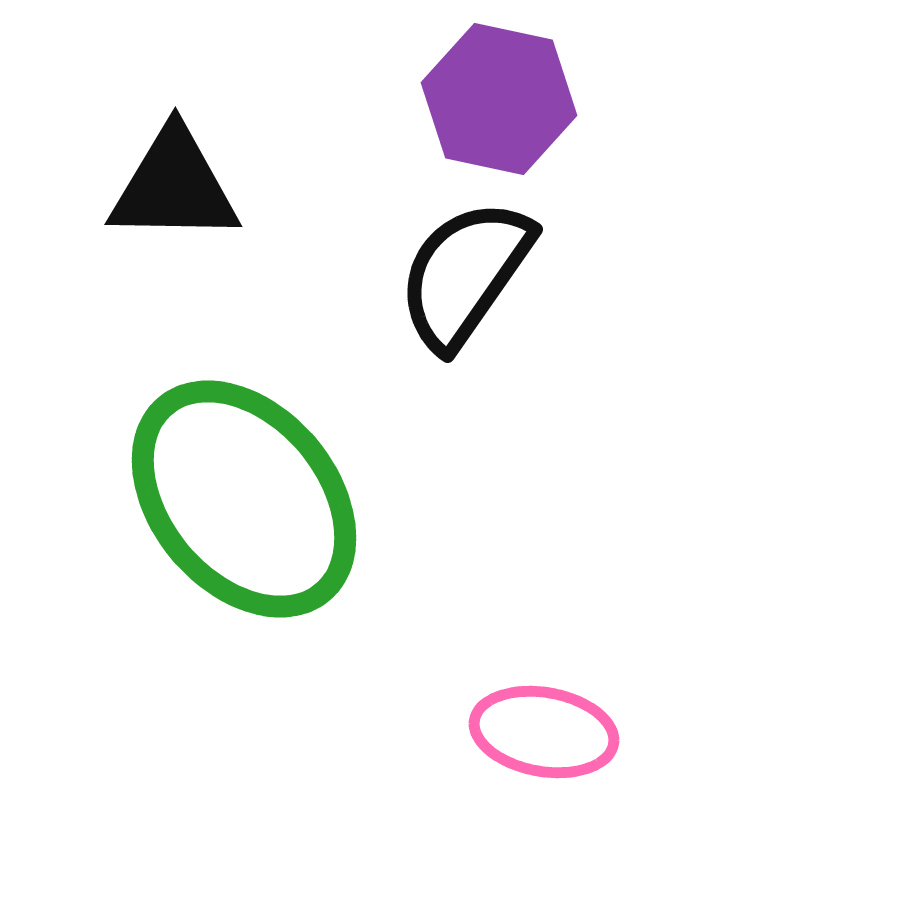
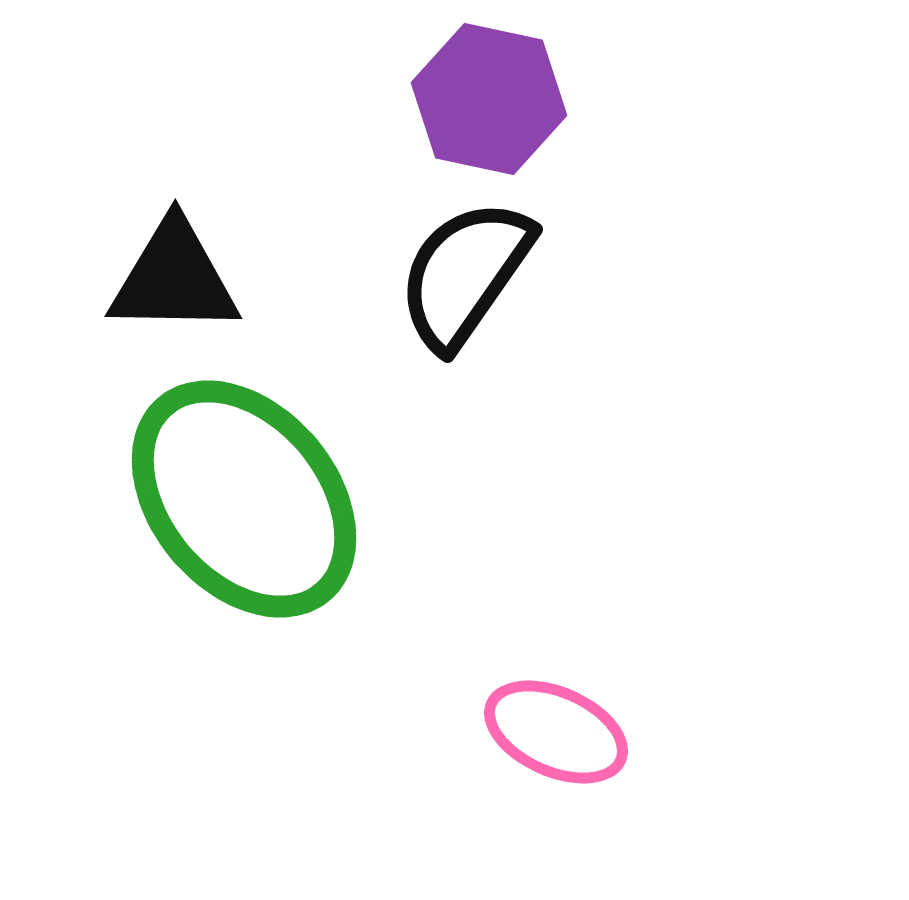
purple hexagon: moved 10 px left
black triangle: moved 92 px down
pink ellipse: moved 12 px right; rotated 14 degrees clockwise
